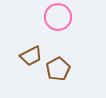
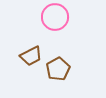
pink circle: moved 3 px left
